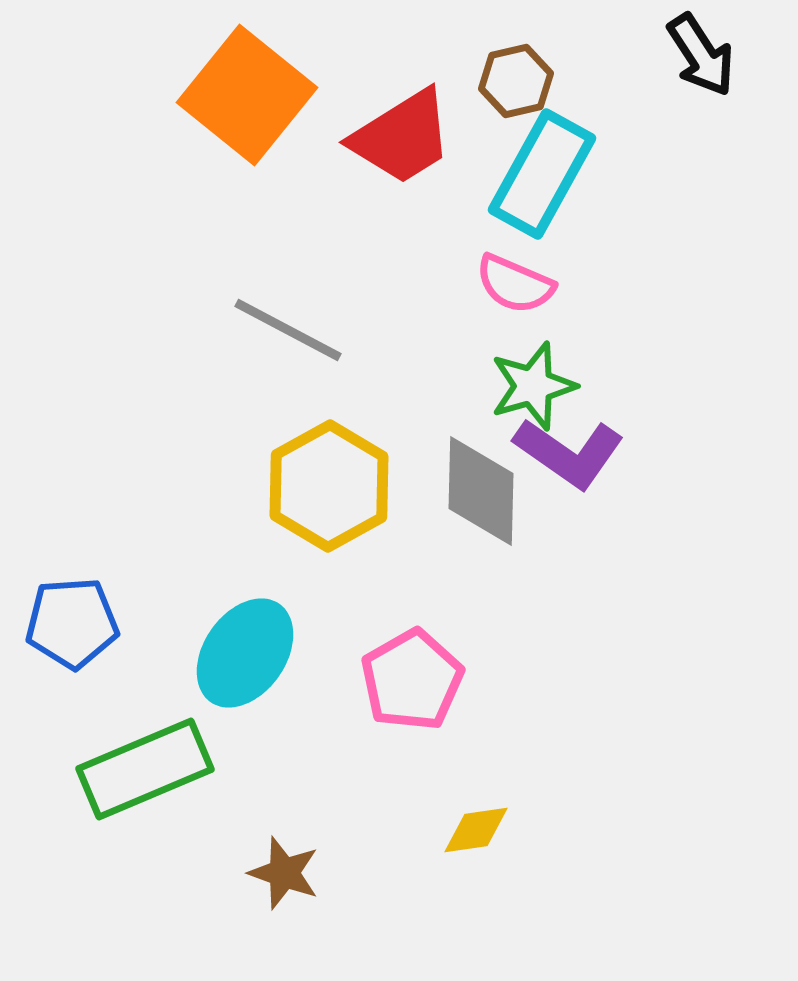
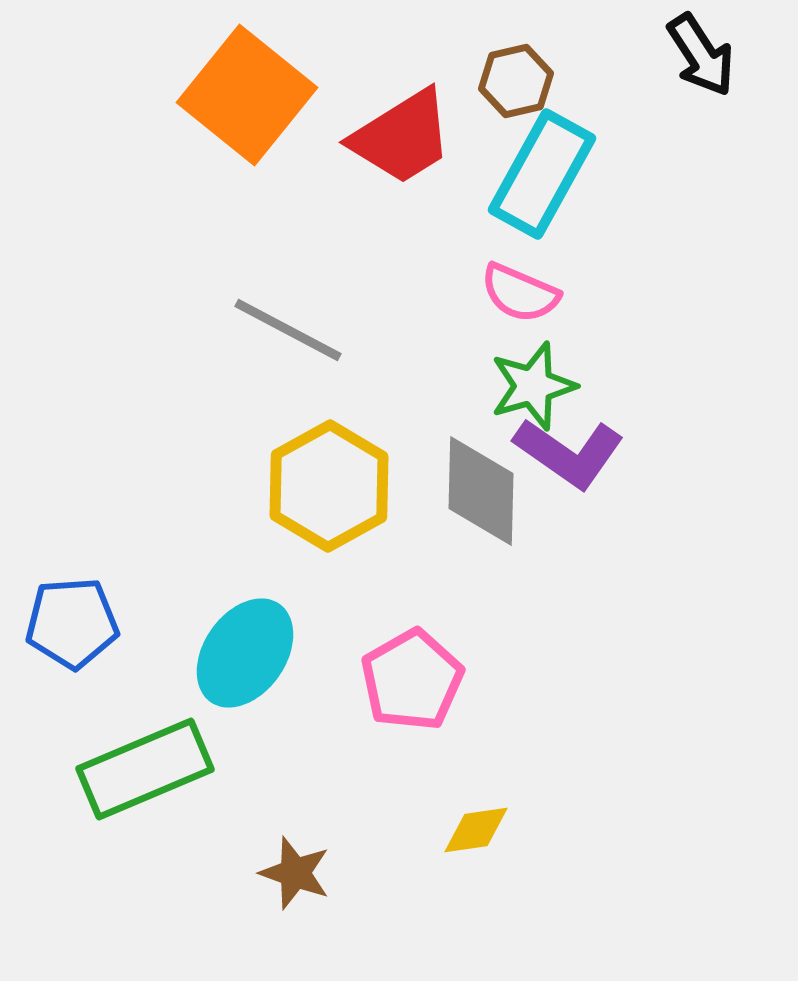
pink semicircle: moved 5 px right, 9 px down
brown star: moved 11 px right
